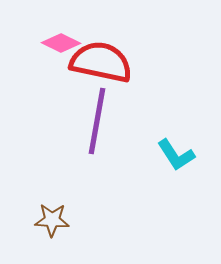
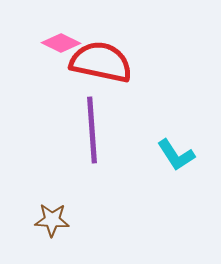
purple line: moved 5 px left, 9 px down; rotated 14 degrees counterclockwise
